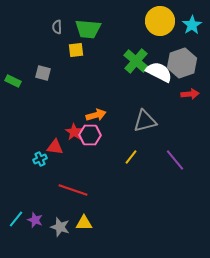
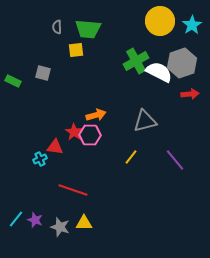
green cross: rotated 20 degrees clockwise
